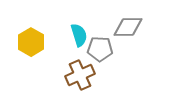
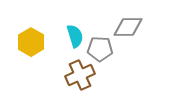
cyan semicircle: moved 4 px left, 1 px down
